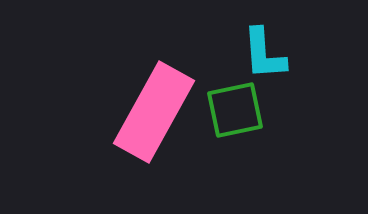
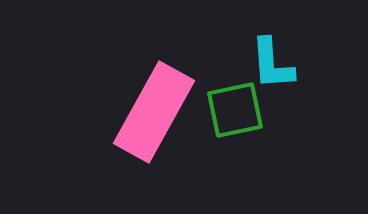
cyan L-shape: moved 8 px right, 10 px down
